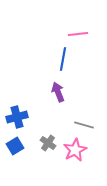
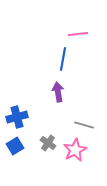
purple arrow: rotated 12 degrees clockwise
